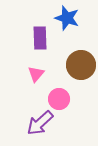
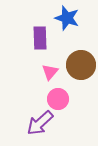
pink triangle: moved 14 px right, 2 px up
pink circle: moved 1 px left
